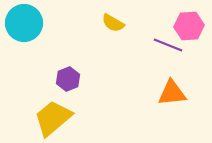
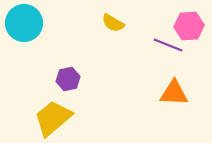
purple hexagon: rotated 10 degrees clockwise
orange triangle: moved 2 px right; rotated 8 degrees clockwise
